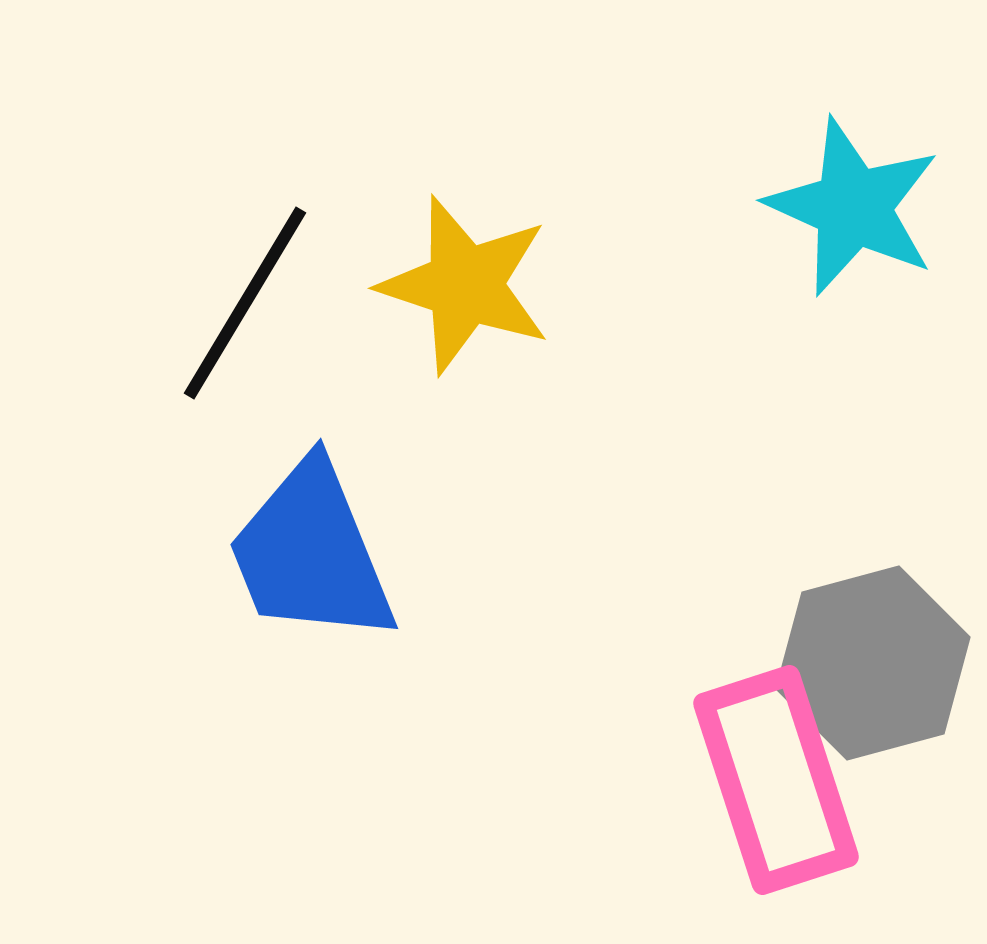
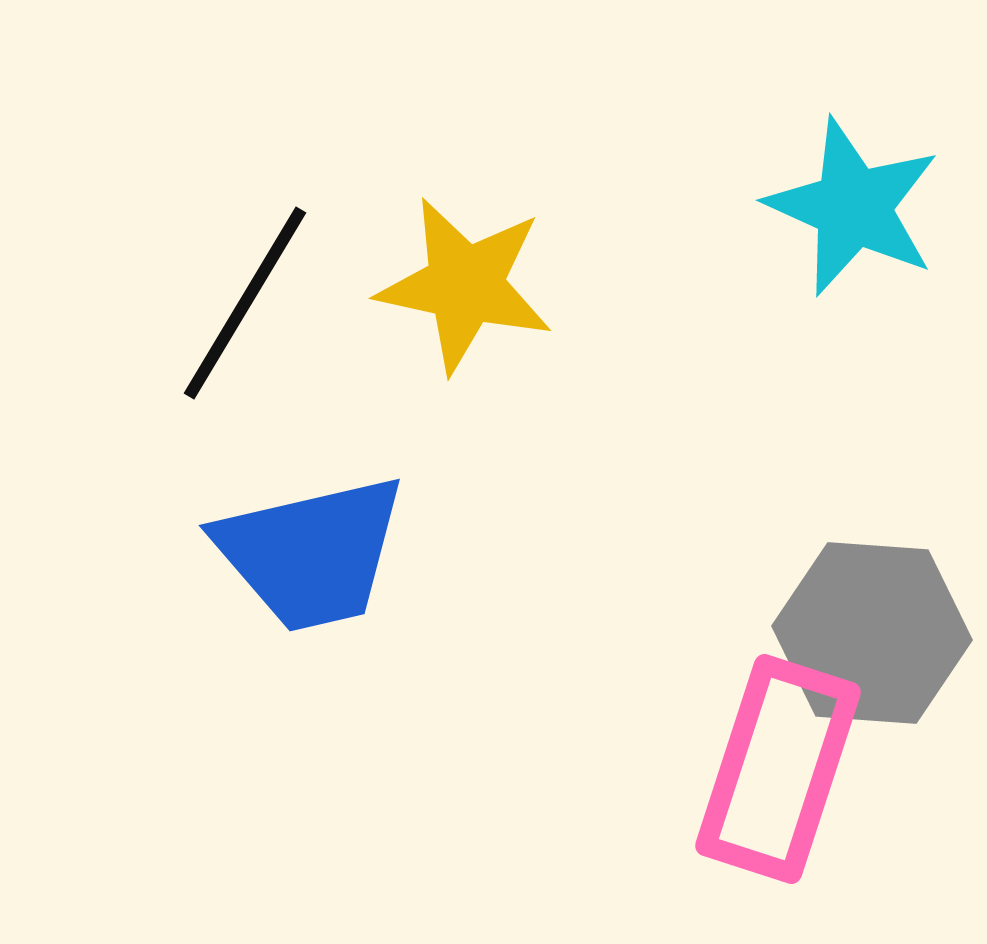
yellow star: rotated 6 degrees counterclockwise
blue trapezoid: rotated 81 degrees counterclockwise
gray hexagon: moved 1 px left, 30 px up; rotated 19 degrees clockwise
pink rectangle: moved 2 px right, 11 px up; rotated 36 degrees clockwise
